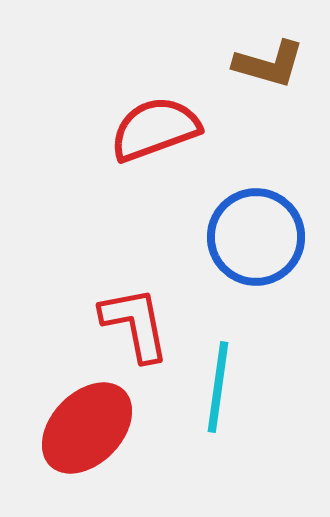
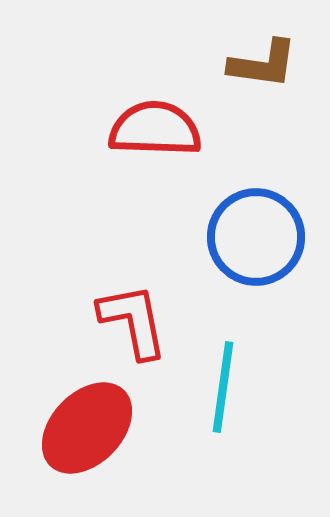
brown L-shape: moved 6 px left; rotated 8 degrees counterclockwise
red semicircle: rotated 22 degrees clockwise
red L-shape: moved 2 px left, 3 px up
cyan line: moved 5 px right
